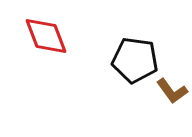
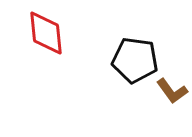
red diamond: moved 3 px up; rotated 15 degrees clockwise
